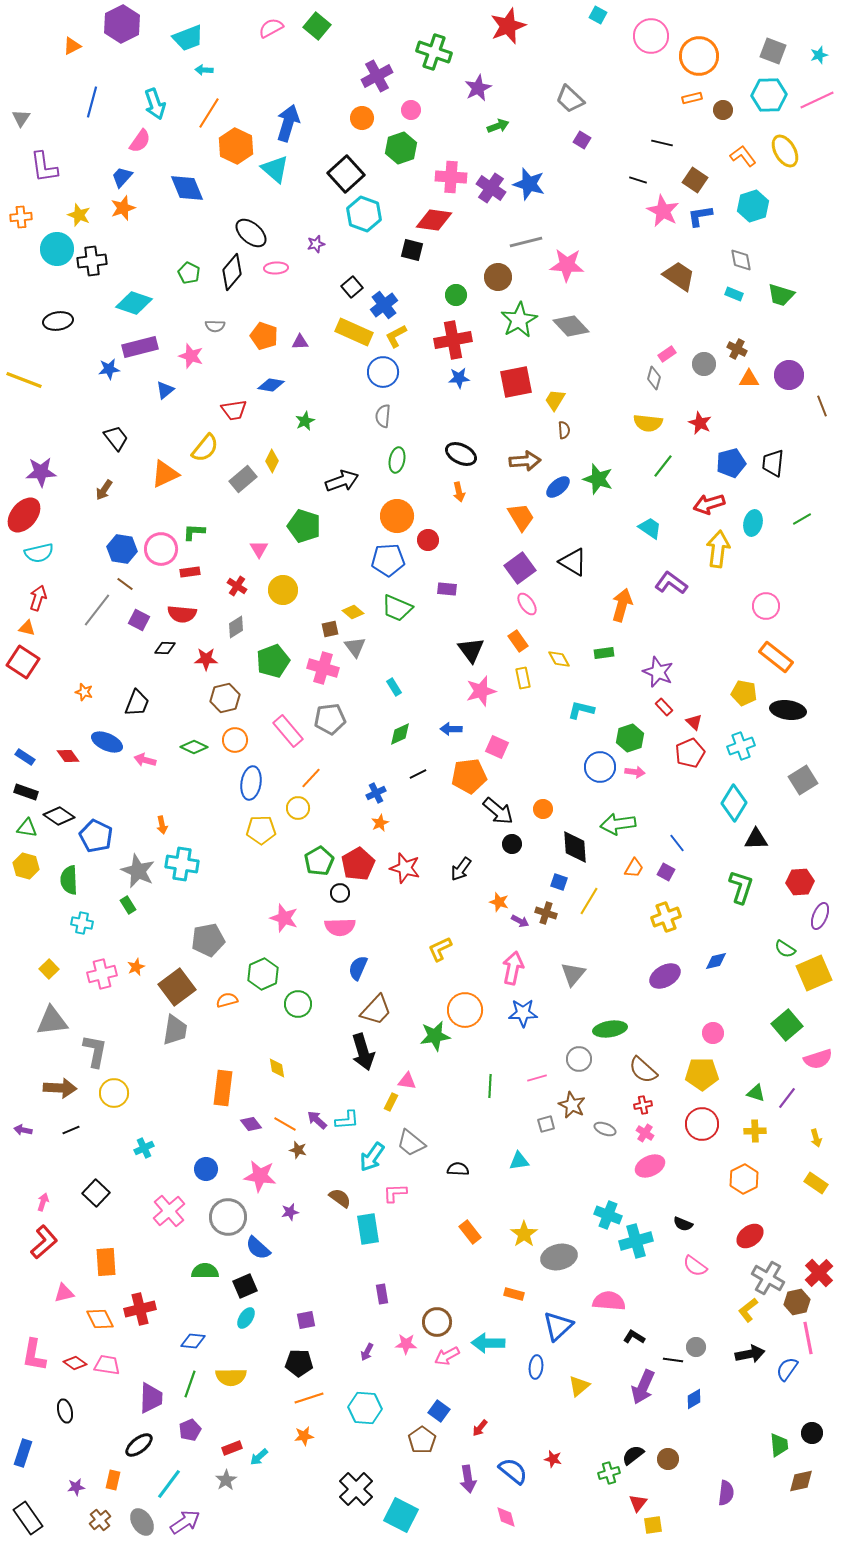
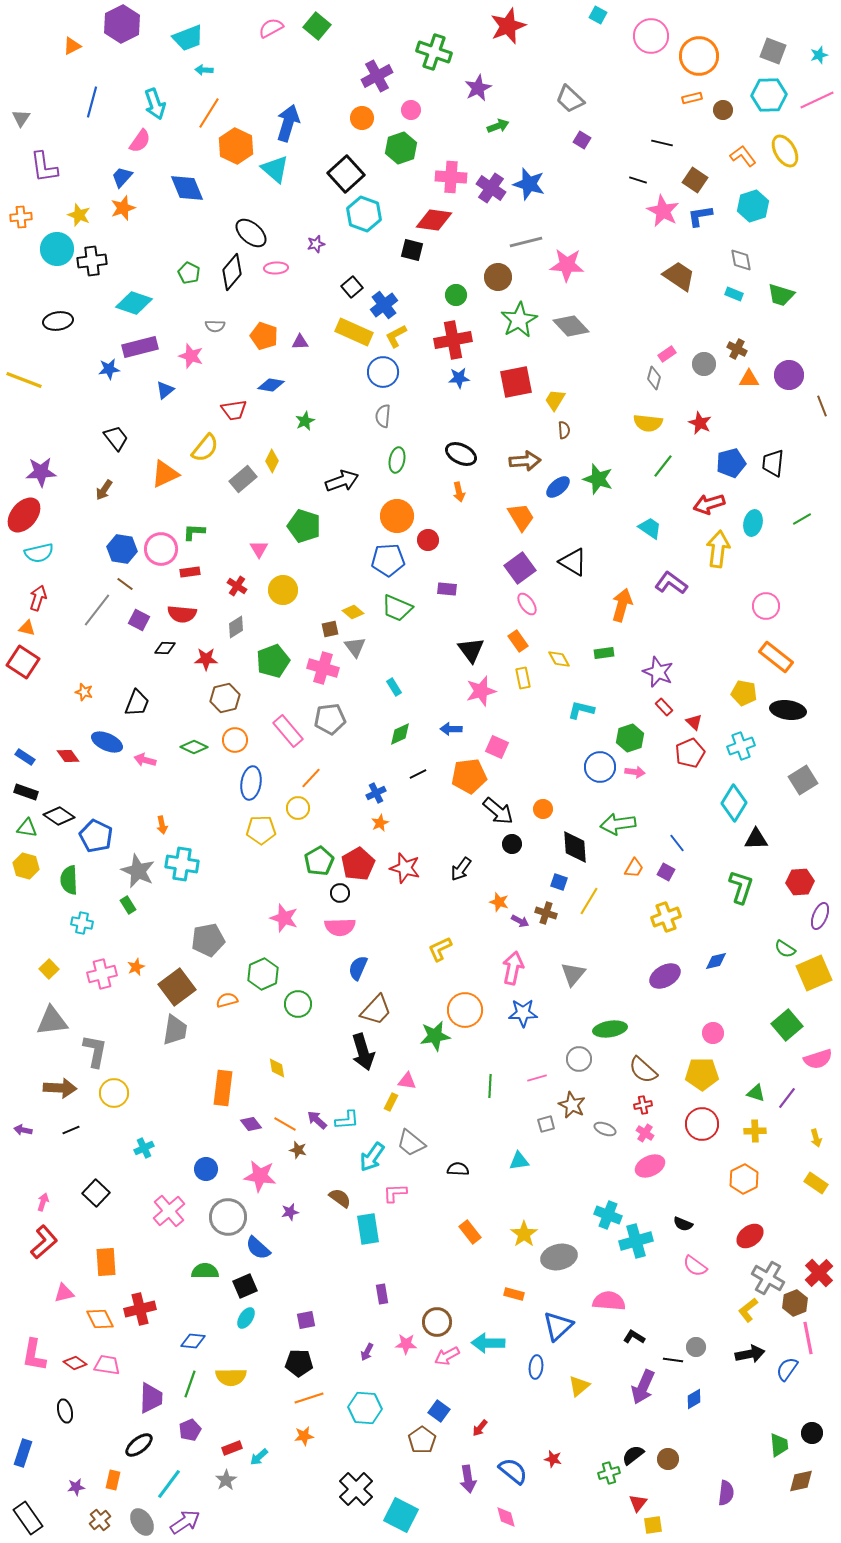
brown hexagon at (797, 1302): moved 2 px left, 1 px down; rotated 10 degrees counterclockwise
